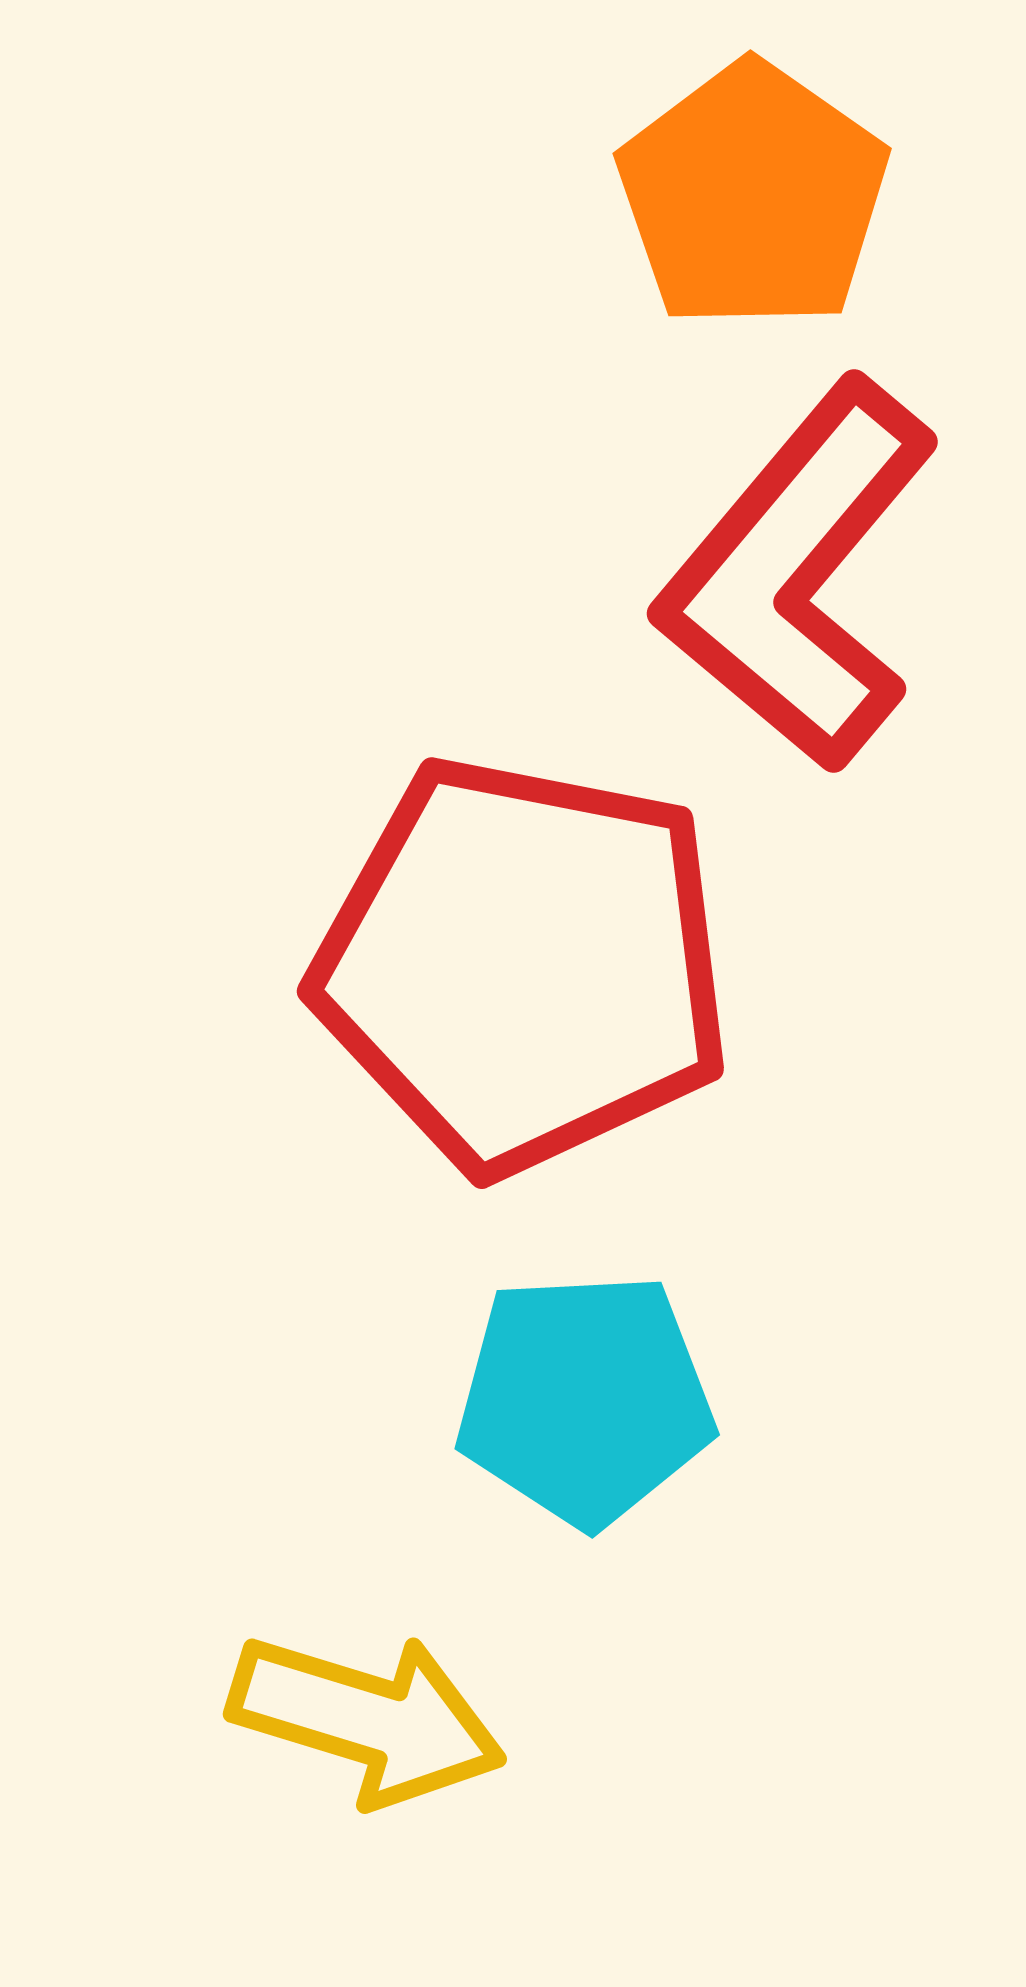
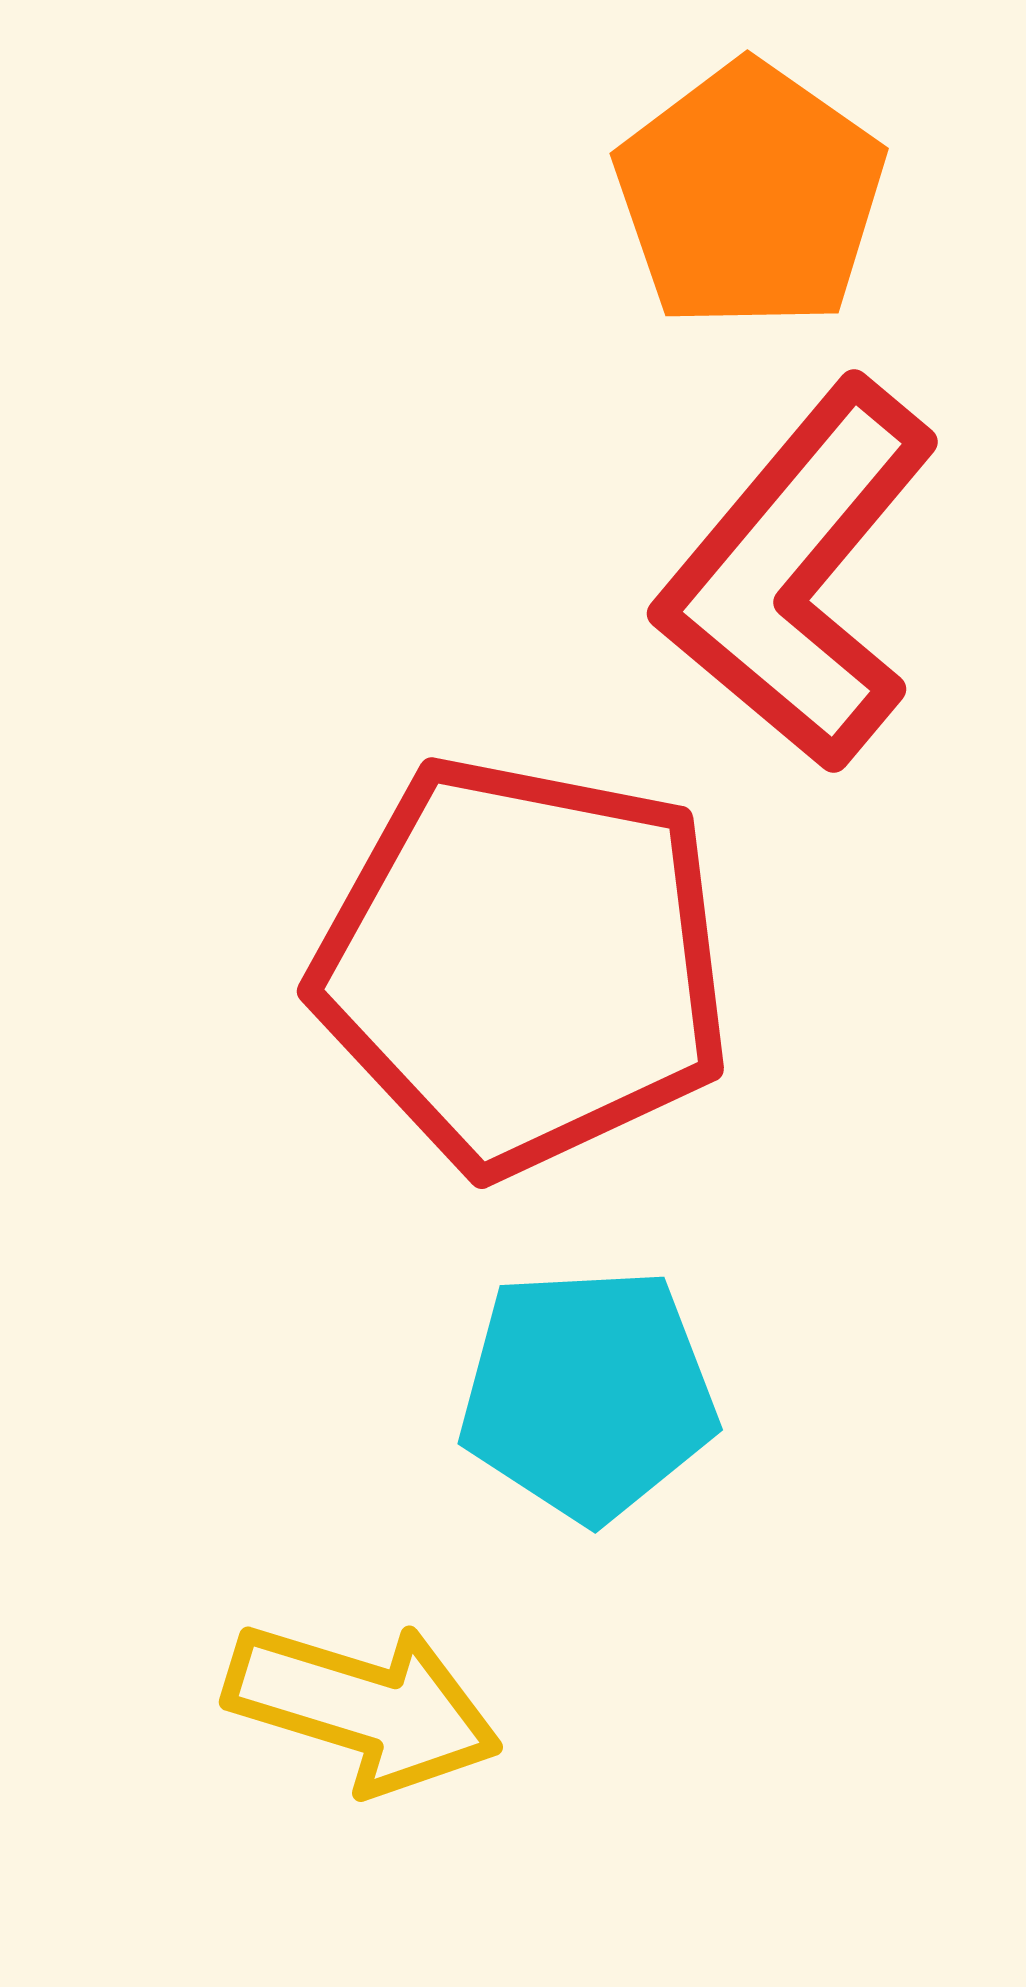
orange pentagon: moved 3 px left
cyan pentagon: moved 3 px right, 5 px up
yellow arrow: moved 4 px left, 12 px up
